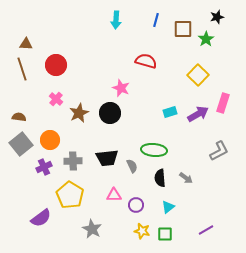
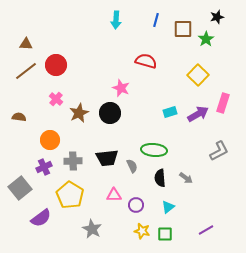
brown line: moved 4 px right, 2 px down; rotated 70 degrees clockwise
gray square: moved 1 px left, 44 px down
